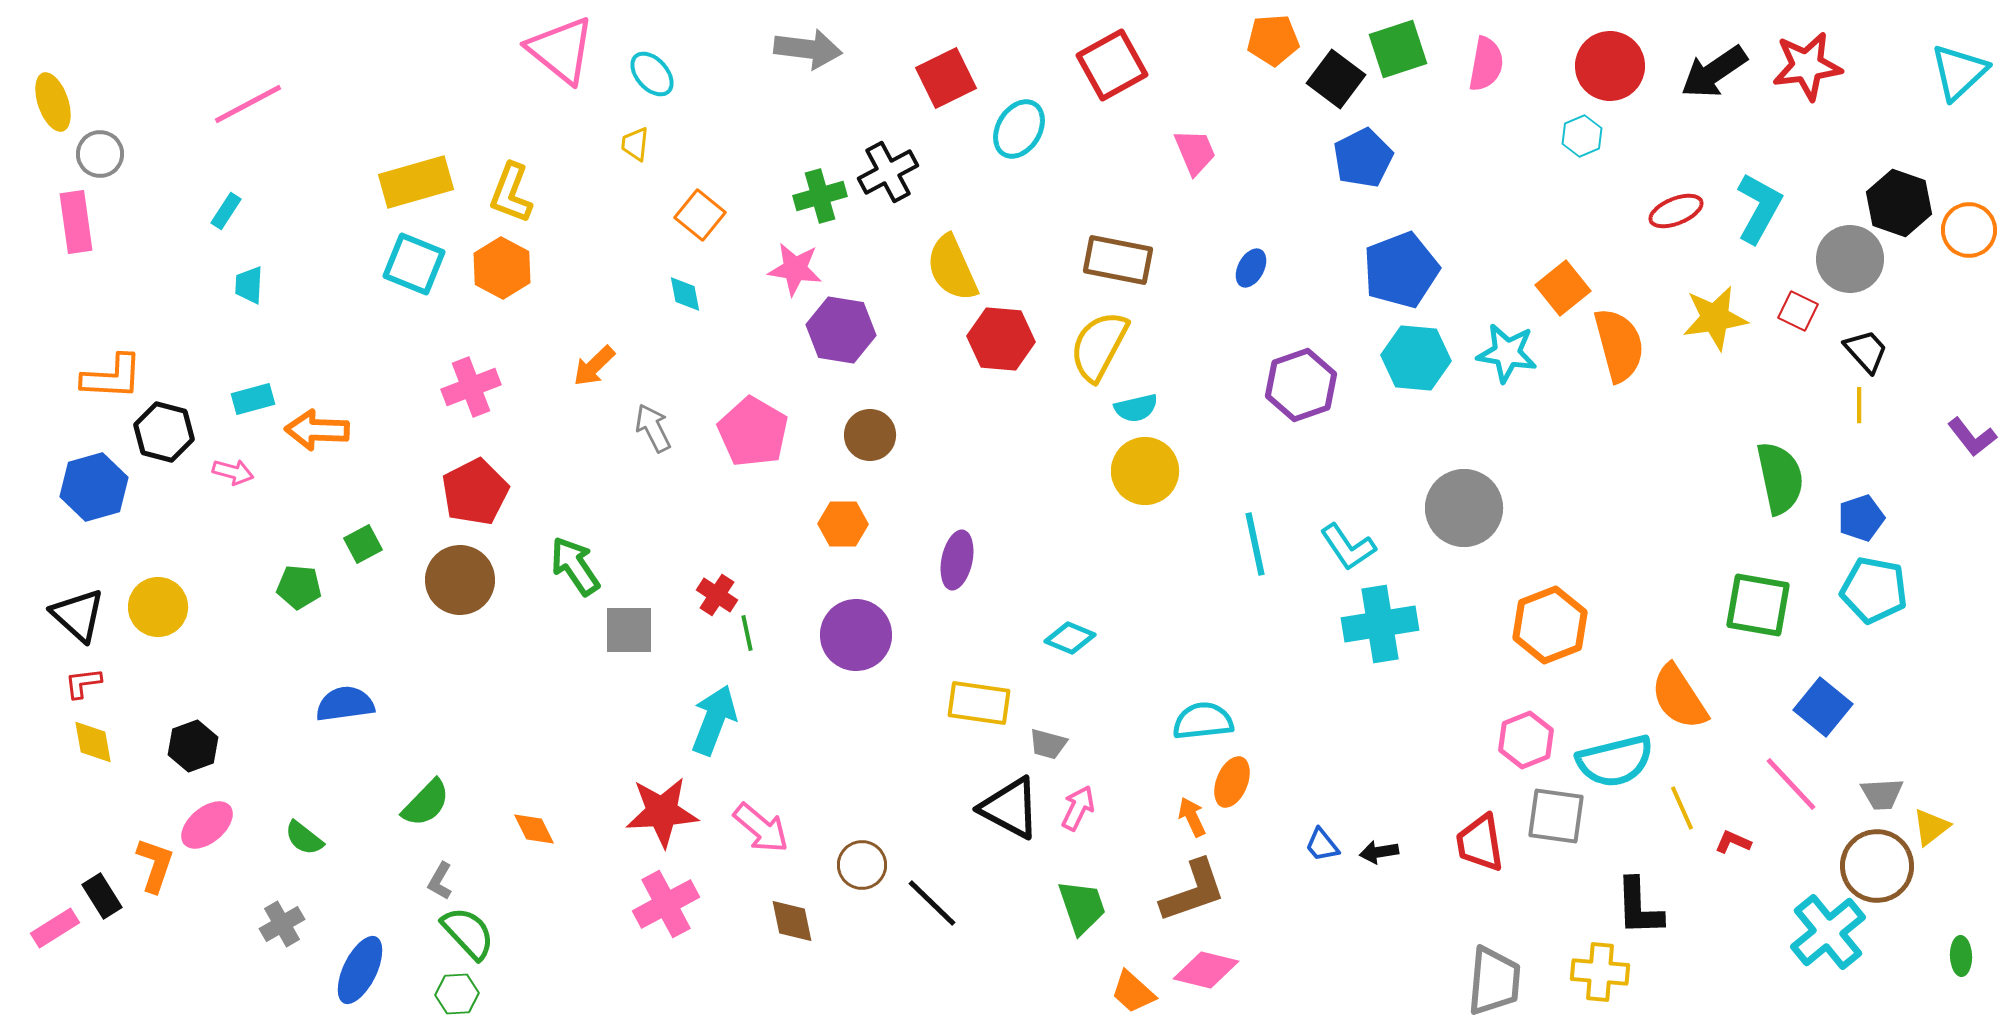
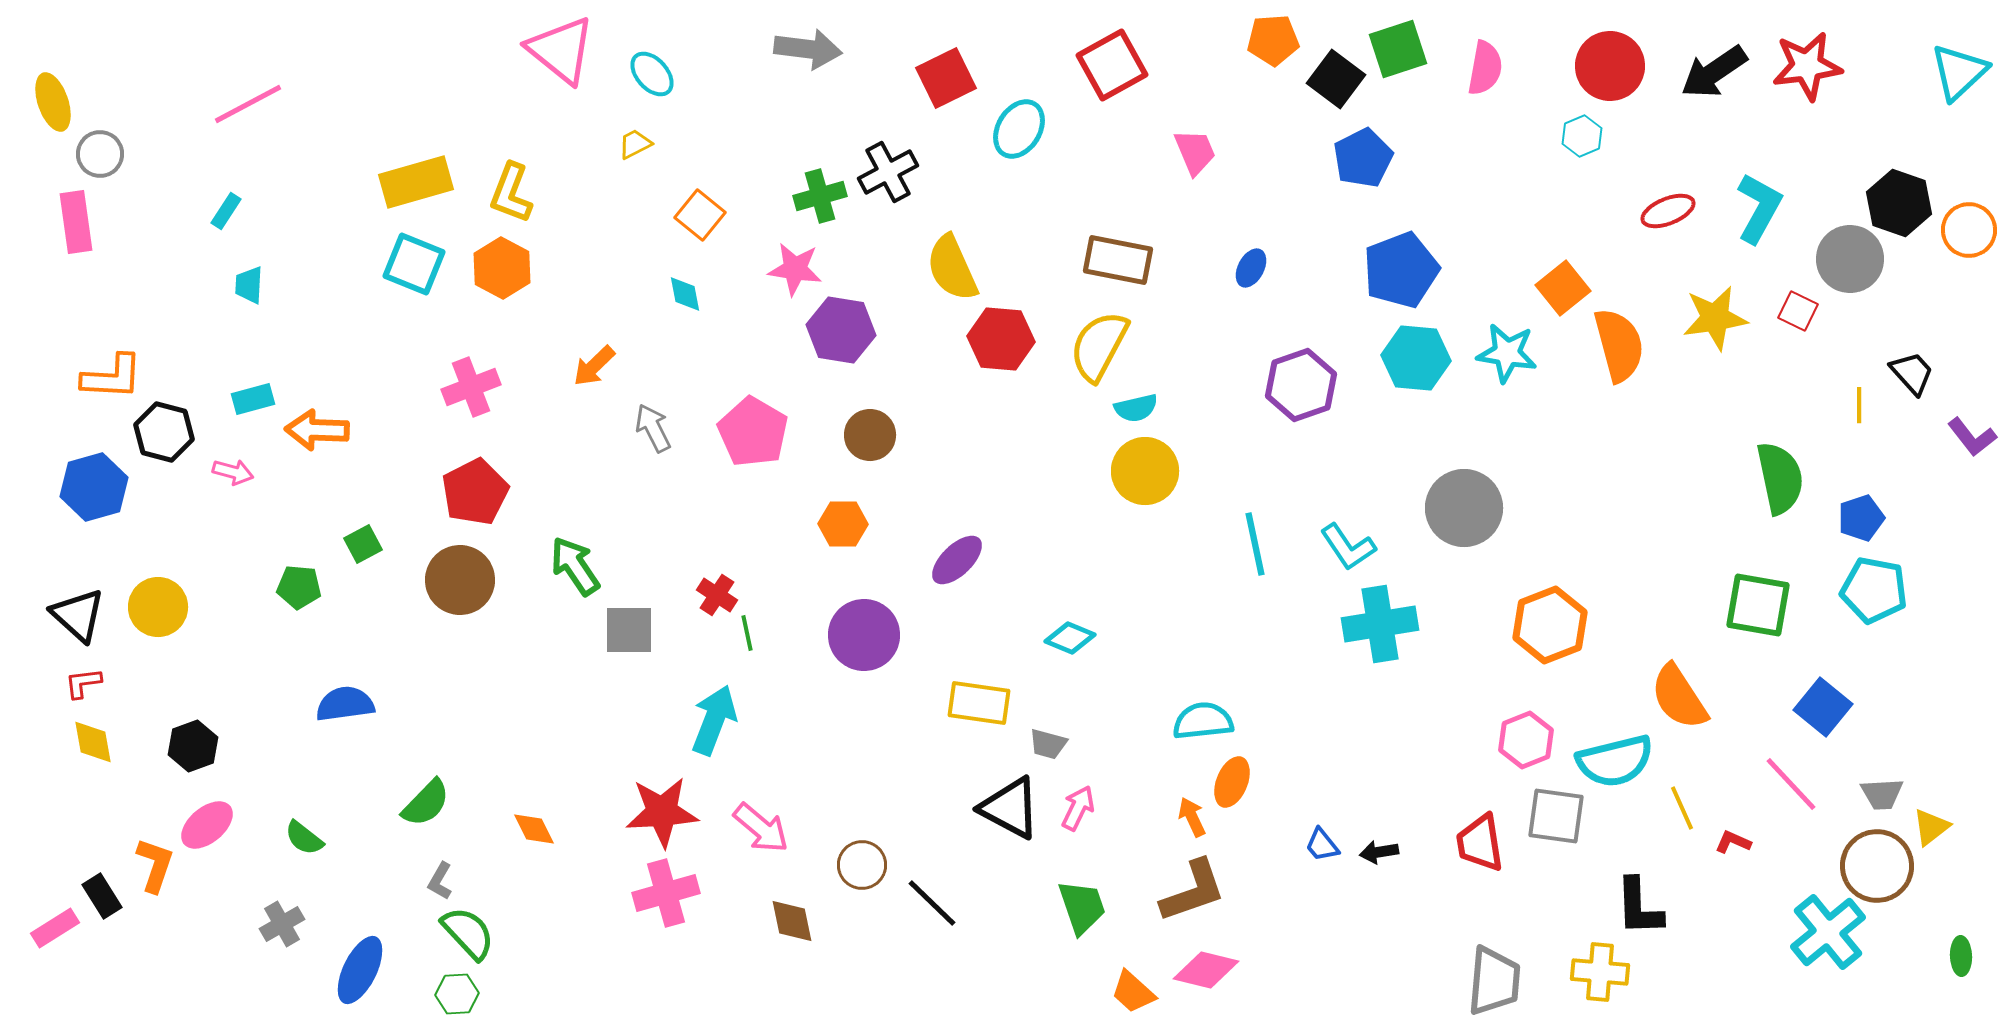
pink semicircle at (1486, 64): moved 1 px left, 4 px down
yellow trapezoid at (635, 144): rotated 57 degrees clockwise
red ellipse at (1676, 211): moved 8 px left
black trapezoid at (1866, 351): moved 46 px right, 22 px down
purple ellipse at (957, 560): rotated 34 degrees clockwise
purple circle at (856, 635): moved 8 px right
pink cross at (666, 904): moved 11 px up; rotated 12 degrees clockwise
